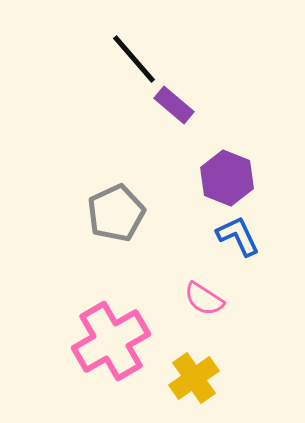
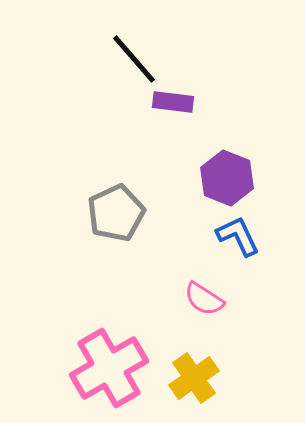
purple rectangle: moved 1 px left, 3 px up; rotated 33 degrees counterclockwise
pink cross: moved 2 px left, 27 px down
